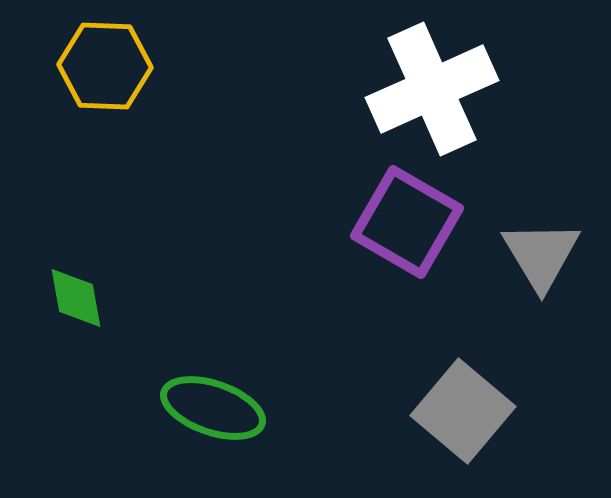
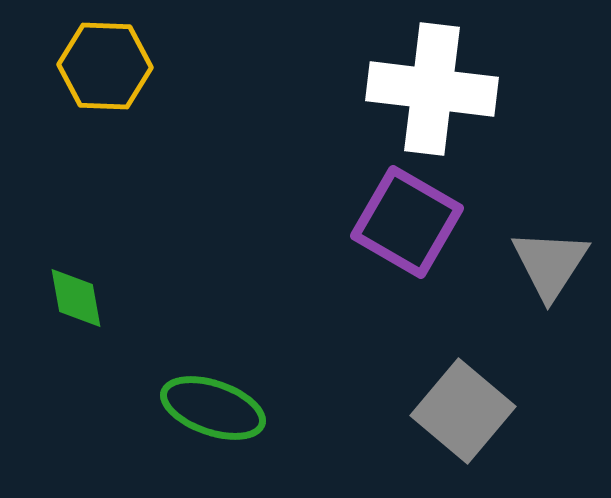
white cross: rotated 31 degrees clockwise
gray triangle: moved 9 px right, 9 px down; rotated 4 degrees clockwise
